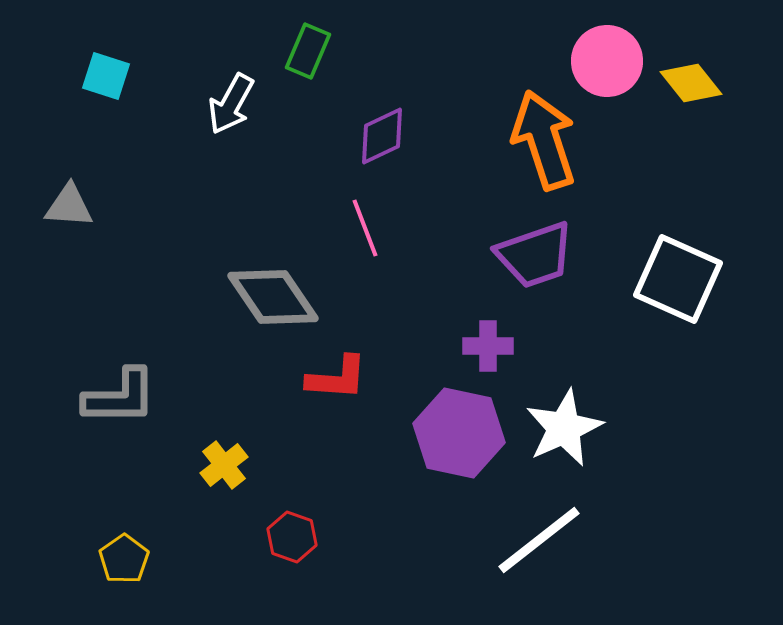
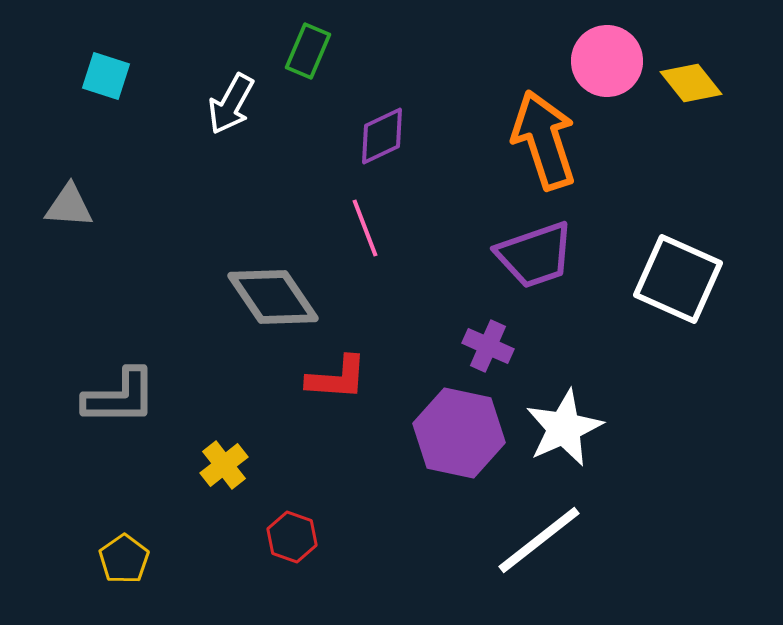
purple cross: rotated 24 degrees clockwise
